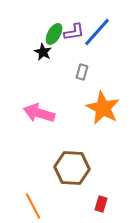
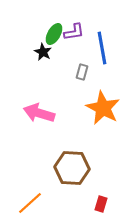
blue line: moved 5 px right, 16 px down; rotated 52 degrees counterclockwise
orange line: moved 3 px left, 3 px up; rotated 76 degrees clockwise
